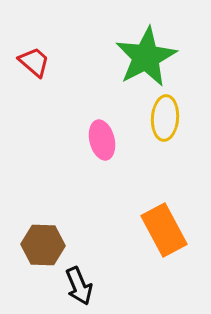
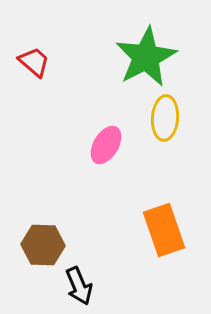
pink ellipse: moved 4 px right, 5 px down; rotated 45 degrees clockwise
orange rectangle: rotated 9 degrees clockwise
